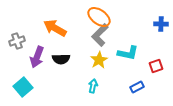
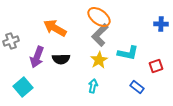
gray cross: moved 6 px left
blue rectangle: rotated 64 degrees clockwise
